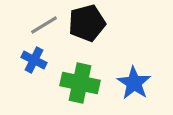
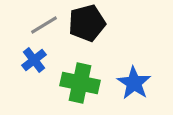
blue cross: rotated 25 degrees clockwise
